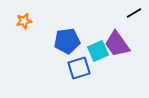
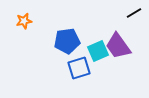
purple trapezoid: moved 1 px right, 2 px down
